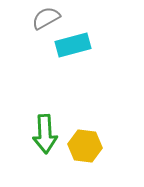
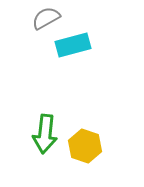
green arrow: rotated 9 degrees clockwise
yellow hexagon: rotated 12 degrees clockwise
